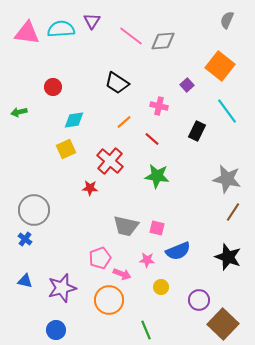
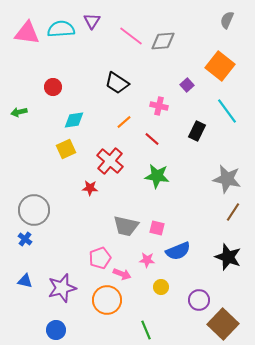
orange circle: moved 2 px left
